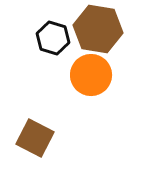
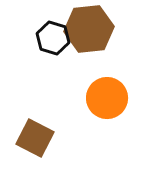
brown hexagon: moved 9 px left; rotated 15 degrees counterclockwise
orange circle: moved 16 px right, 23 px down
